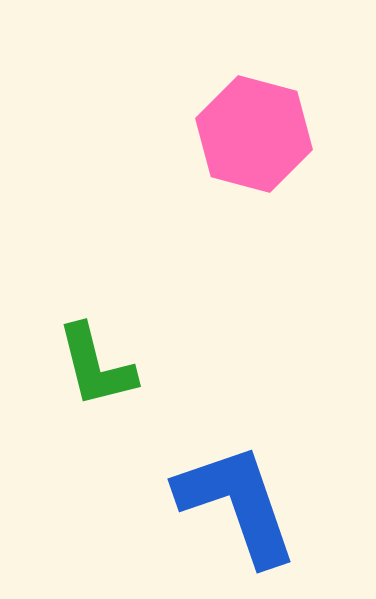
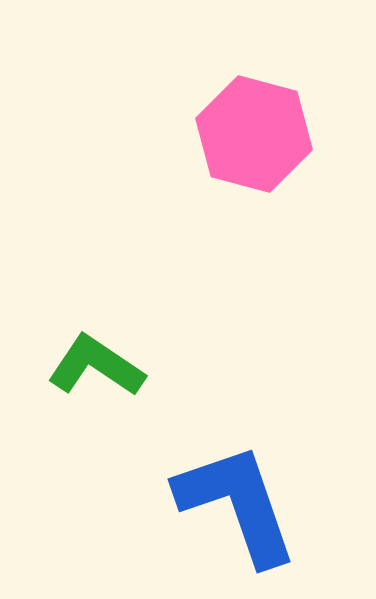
green L-shape: rotated 138 degrees clockwise
